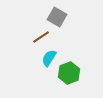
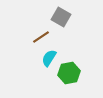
gray square: moved 4 px right
green hexagon: rotated 10 degrees clockwise
